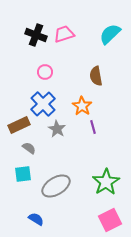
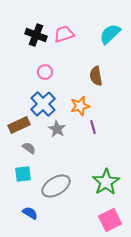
orange star: moved 2 px left; rotated 24 degrees clockwise
blue semicircle: moved 6 px left, 6 px up
